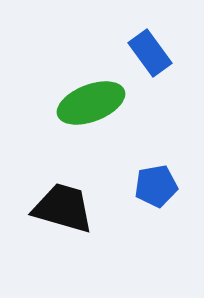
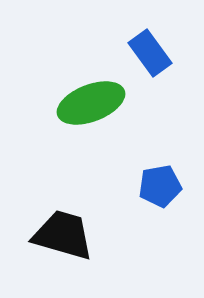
blue pentagon: moved 4 px right
black trapezoid: moved 27 px down
